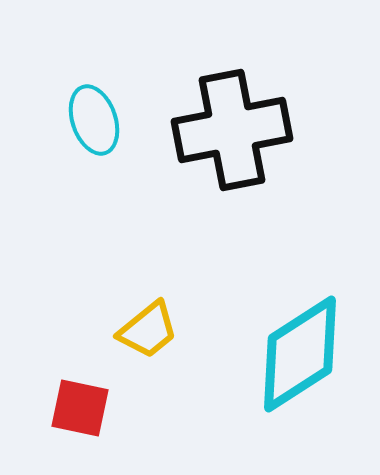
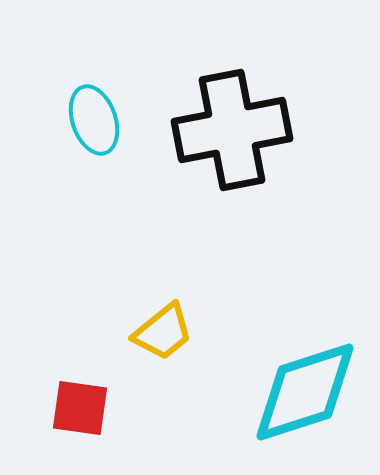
yellow trapezoid: moved 15 px right, 2 px down
cyan diamond: moved 5 px right, 38 px down; rotated 15 degrees clockwise
red square: rotated 4 degrees counterclockwise
